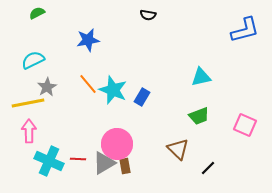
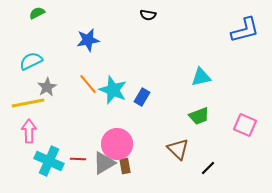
cyan semicircle: moved 2 px left, 1 px down
